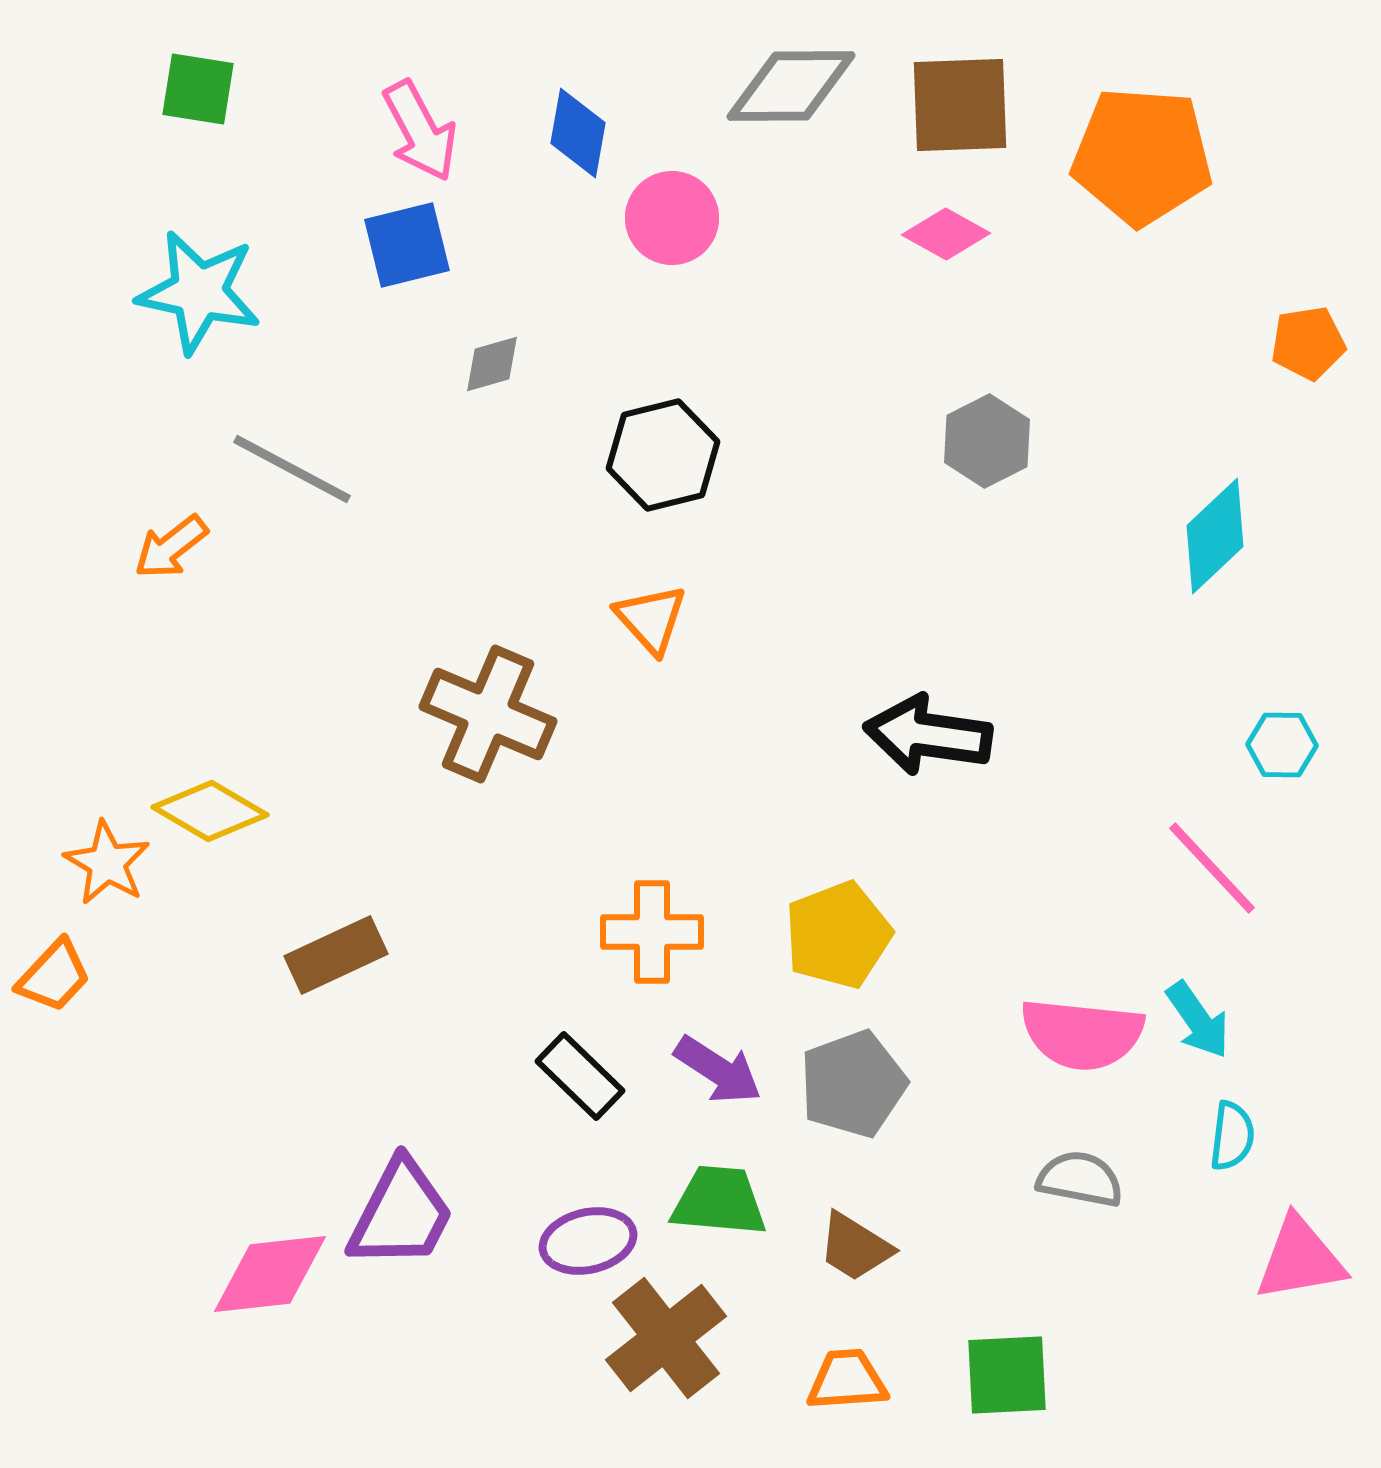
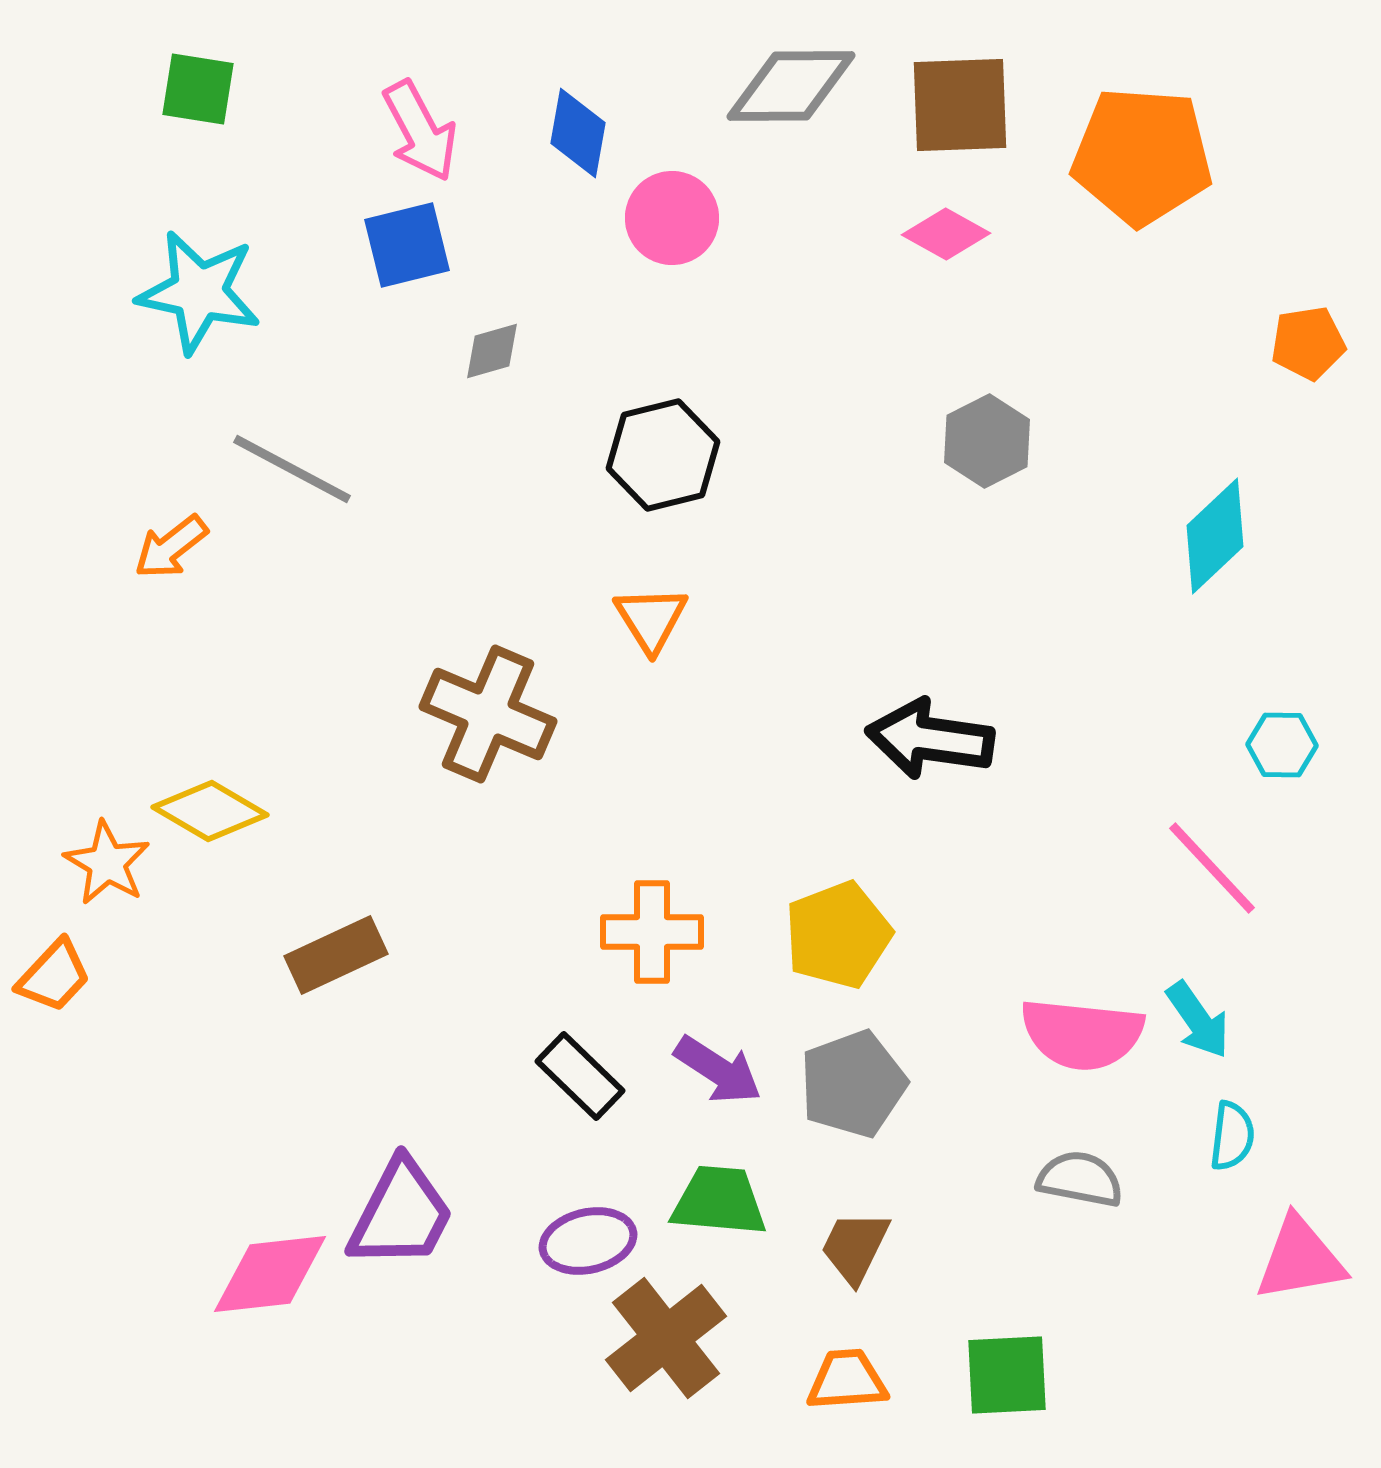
gray diamond at (492, 364): moved 13 px up
orange triangle at (651, 619): rotated 10 degrees clockwise
black arrow at (928, 735): moved 2 px right, 4 px down
brown trapezoid at (855, 1247): rotated 84 degrees clockwise
